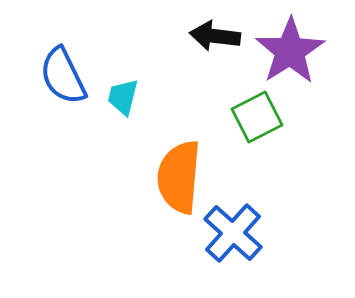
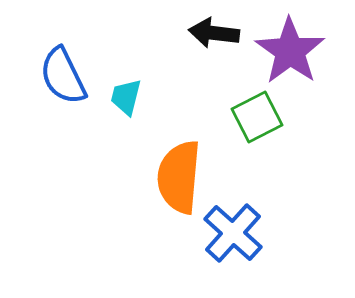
black arrow: moved 1 px left, 3 px up
purple star: rotated 4 degrees counterclockwise
cyan trapezoid: moved 3 px right
